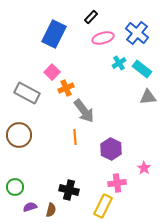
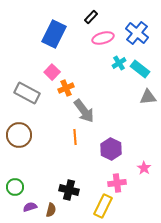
cyan rectangle: moved 2 px left
